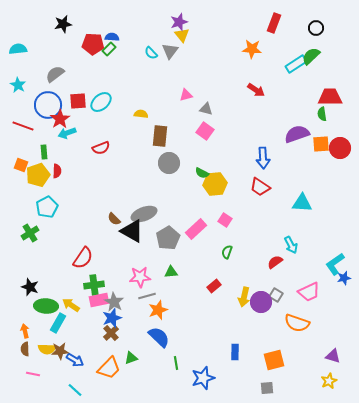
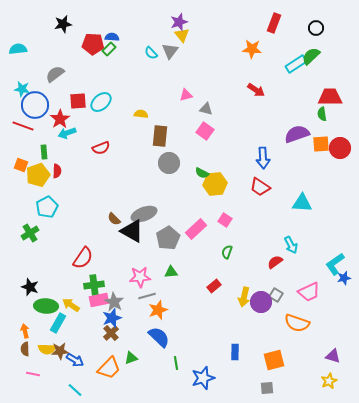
cyan star at (18, 85): moved 4 px right, 4 px down; rotated 21 degrees counterclockwise
blue circle at (48, 105): moved 13 px left
